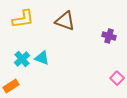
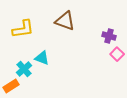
yellow L-shape: moved 10 px down
cyan cross: moved 2 px right, 10 px down
pink square: moved 24 px up
